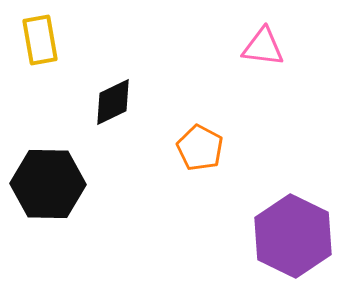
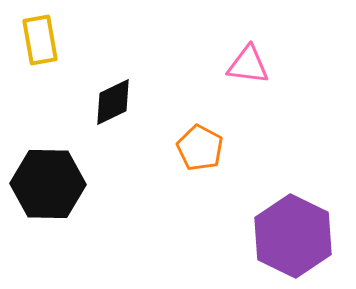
pink triangle: moved 15 px left, 18 px down
